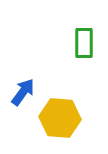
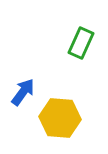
green rectangle: moved 3 px left; rotated 24 degrees clockwise
